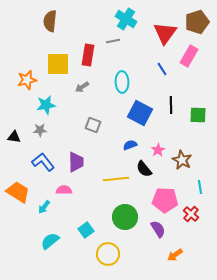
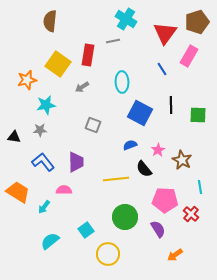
yellow square: rotated 35 degrees clockwise
